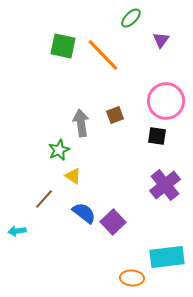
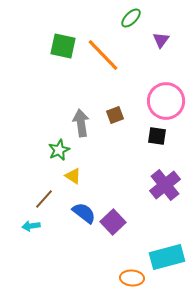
cyan arrow: moved 14 px right, 5 px up
cyan rectangle: rotated 8 degrees counterclockwise
